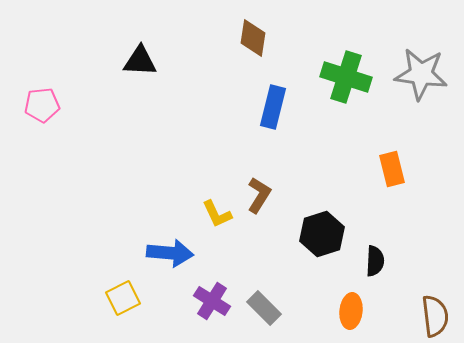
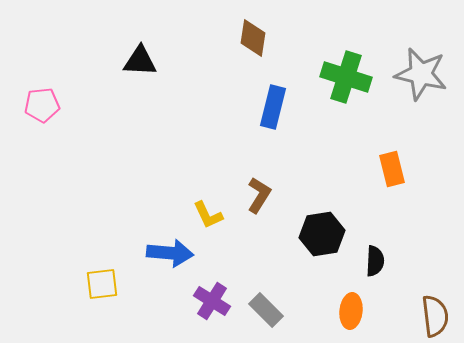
gray star: rotated 6 degrees clockwise
yellow L-shape: moved 9 px left, 1 px down
black hexagon: rotated 9 degrees clockwise
yellow square: moved 21 px left, 14 px up; rotated 20 degrees clockwise
gray rectangle: moved 2 px right, 2 px down
